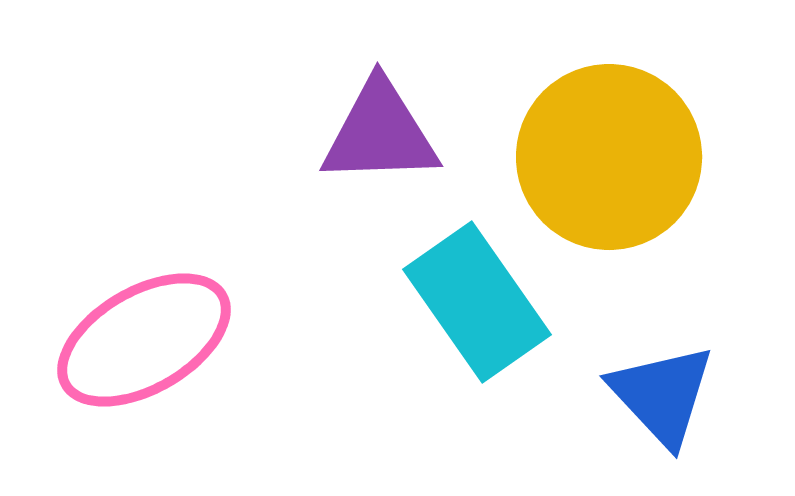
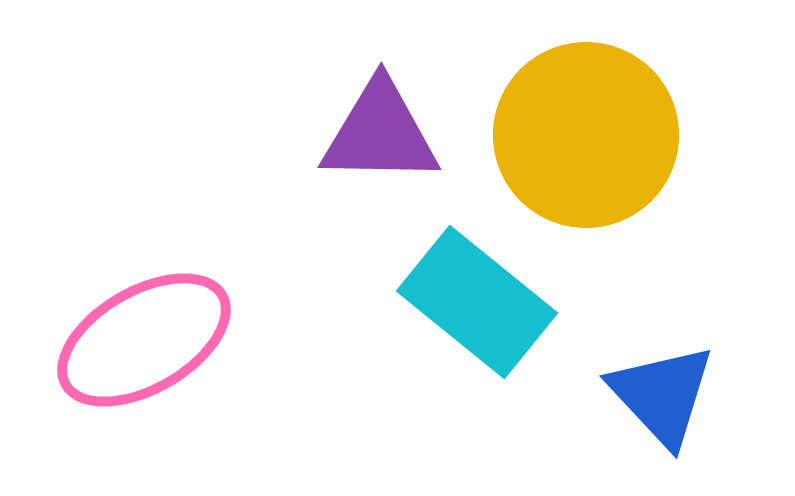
purple triangle: rotated 3 degrees clockwise
yellow circle: moved 23 px left, 22 px up
cyan rectangle: rotated 16 degrees counterclockwise
